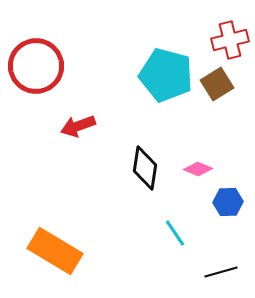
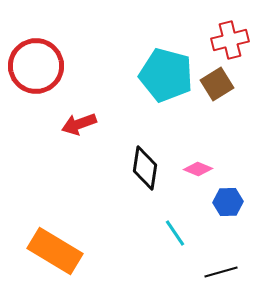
red arrow: moved 1 px right, 2 px up
